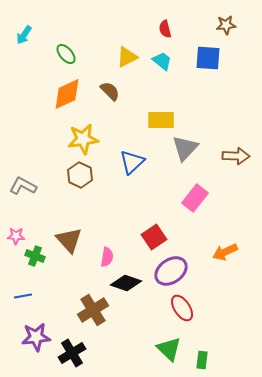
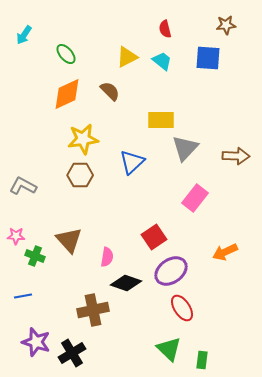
brown hexagon: rotated 25 degrees counterclockwise
brown cross: rotated 20 degrees clockwise
purple star: moved 5 px down; rotated 24 degrees clockwise
